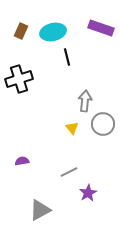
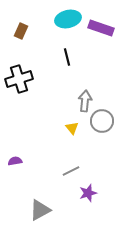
cyan ellipse: moved 15 px right, 13 px up
gray circle: moved 1 px left, 3 px up
purple semicircle: moved 7 px left
gray line: moved 2 px right, 1 px up
purple star: rotated 12 degrees clockwise
